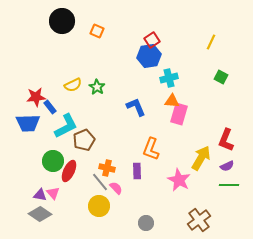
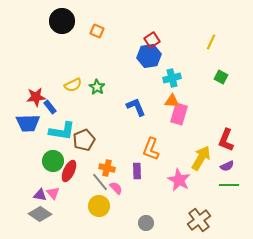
cyan cross: moved 3 px right
cyan L-shape: moved 4 px left, 5 px down; rotated 36 degrees clockwise
